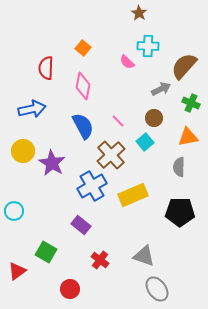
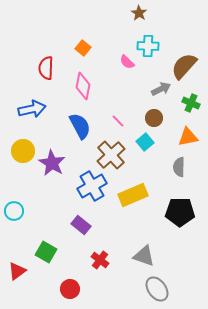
blue semicircle: moved 3 px left
